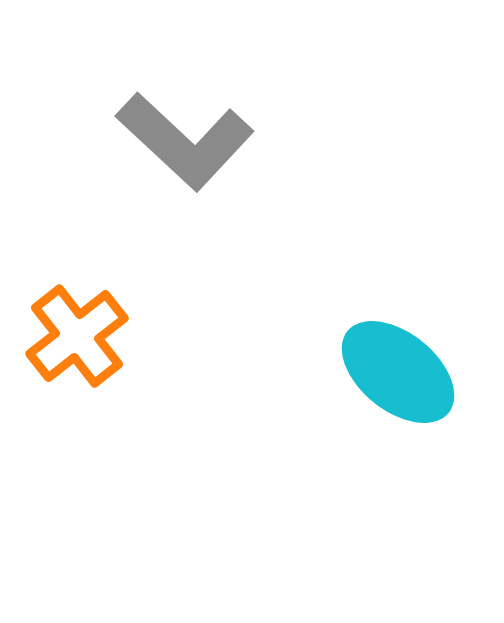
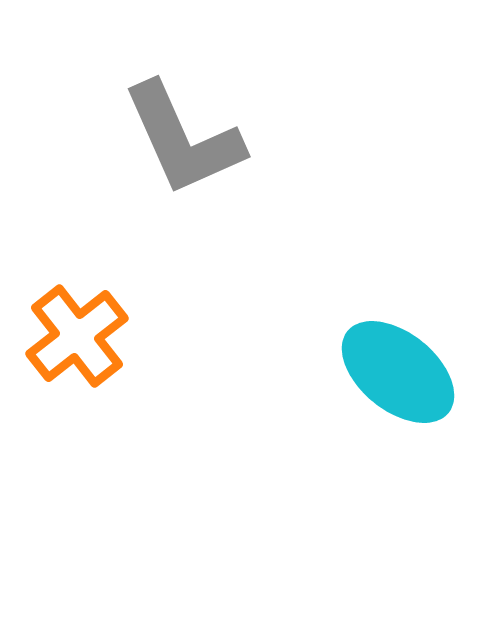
gray L-shape: moved 2 px left, 2 px up; rotated 23 degrees clockwise
